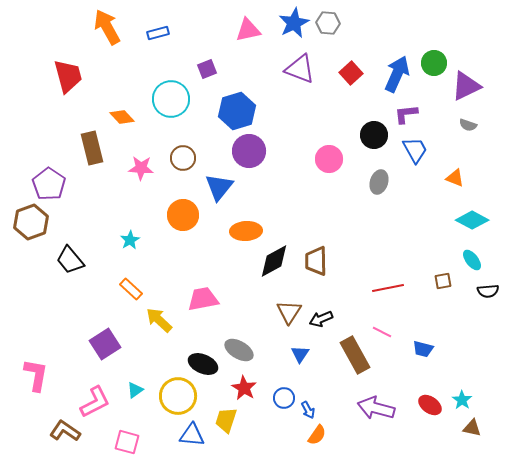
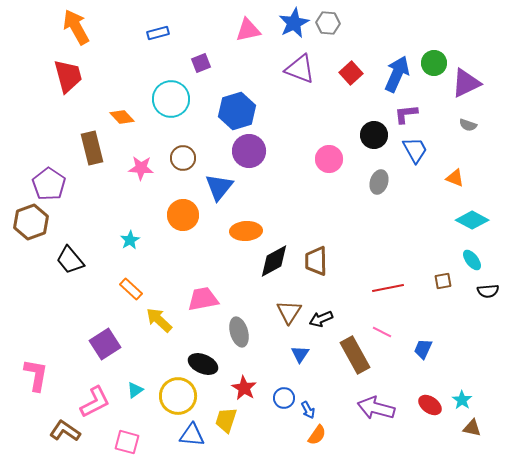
orange arrow at (107, 27): moved 31 px left
purple square at (207, 69): moved 6 px left, 6 px up
purple triangle at (466, 86): moved 3 px up
blue trapezoid at (423, 349): rotated 100 degrees clockwise
gray ellipse at (239, 350): moved 18 px up; rotated 44 degrees clockwise
